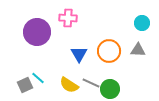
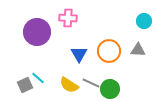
cyan circle: moved 2 px right, 2 px up
